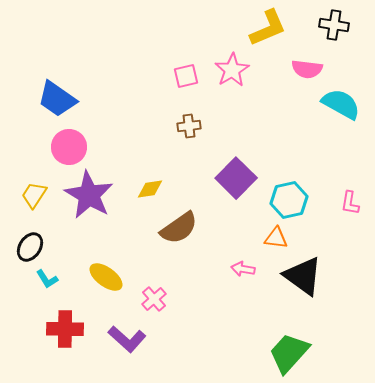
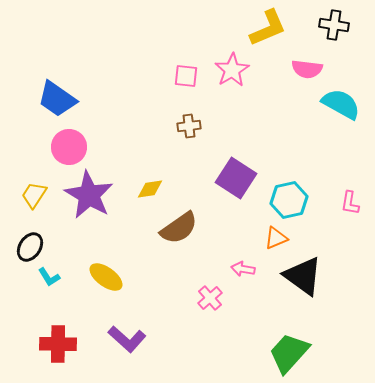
pink square: rotated 20 degrees clockwise
purple square: rotated 12 degrees counterclockwise
orange triangle: rotated 30 degrees counterclockwise
cyan L-shape: moved 2 px right, 2 px up
pink cross: moved 56 px right, 1 px up
red cross: moved 7 px left, 15 px down
